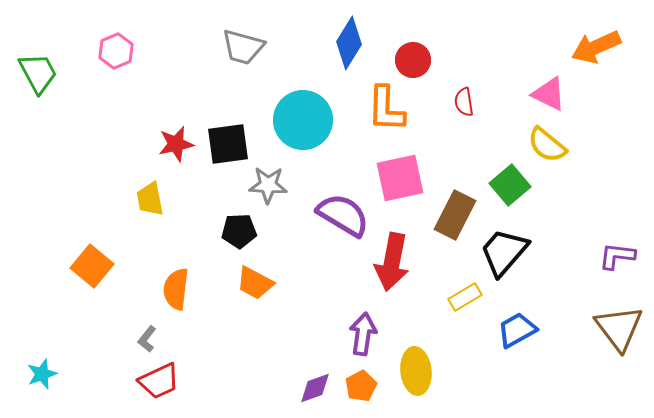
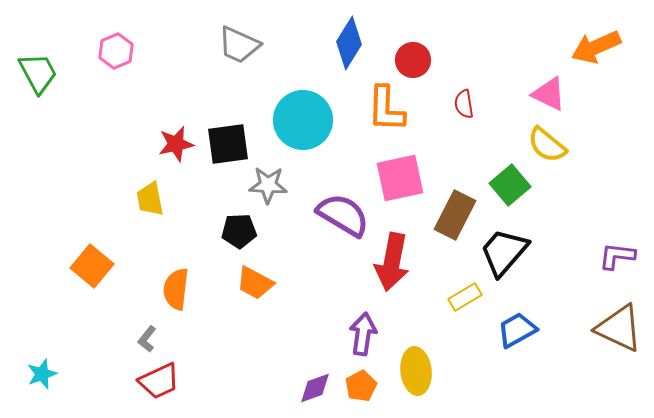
gray trapezoid: moved 4 px left, 2 px up; rotated 9 degrees clockwise
red semicircle: moved 2 px down
brown triangle: rotated 28 degrees counterclockwise
